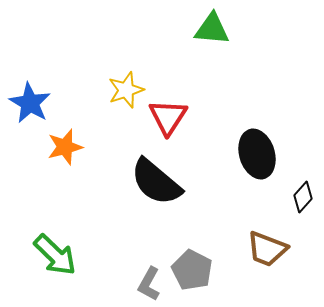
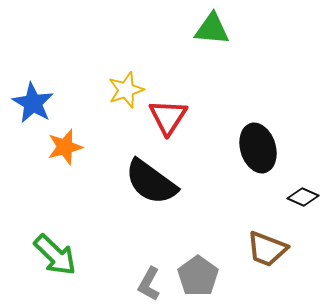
blue star: moved 3 px right
black ellipse: moved 1 px right, 6 px up
black semicircle: moved 5 px left; rotated 4 degrees counterclockwise
black diamond: rotated 72 degrees clockwise
gray pentagon: moved 6 px right, 6 px down; rotated 9 degrees clockwise
